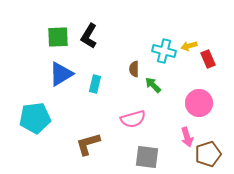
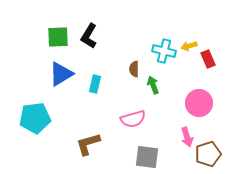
green arrow: rotated 24 degrees clockwise
